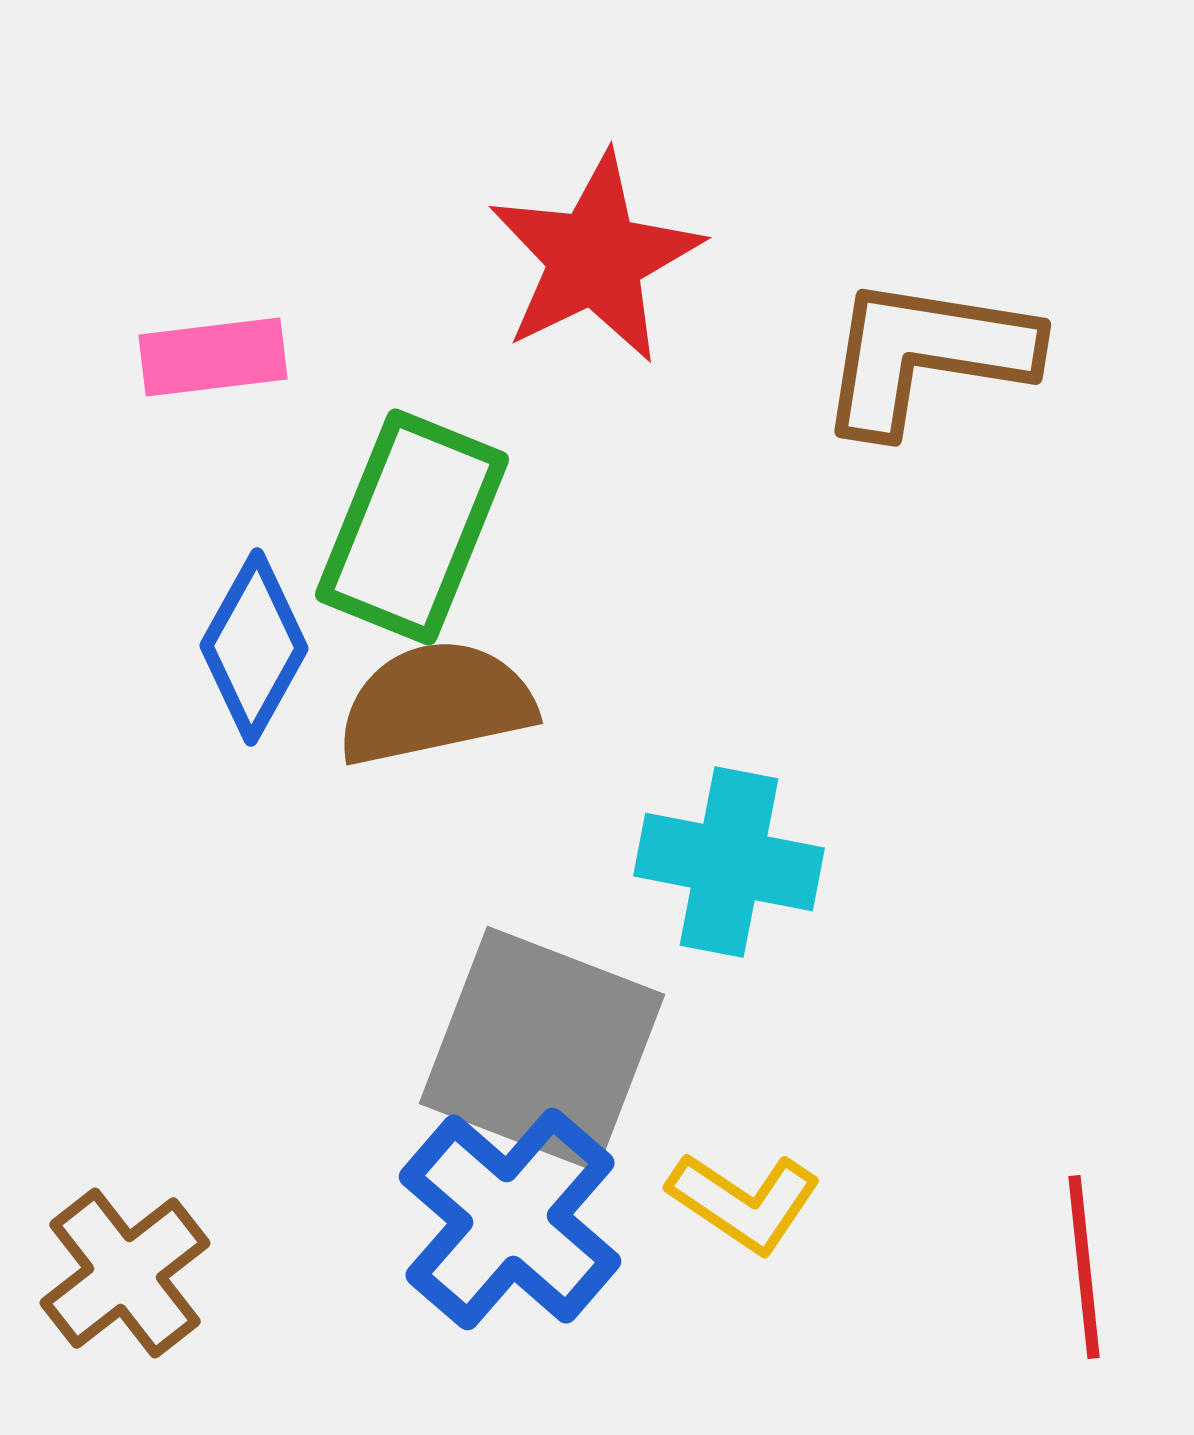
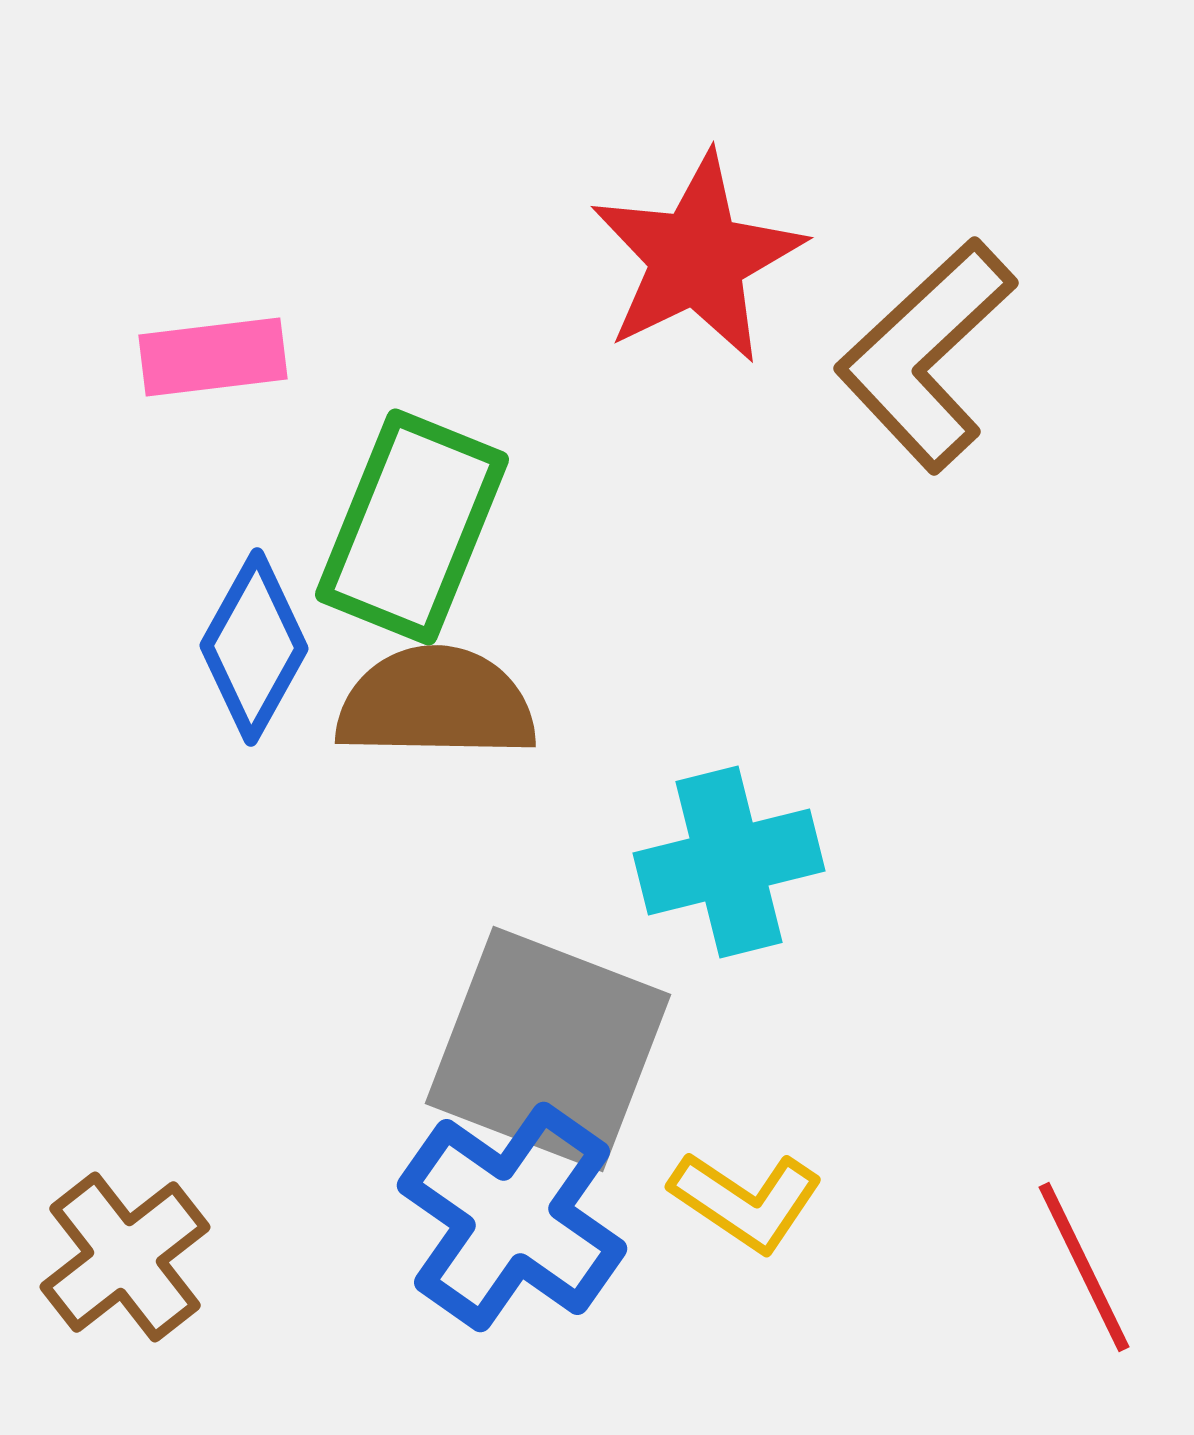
red star: moved 102 px right
brown L-shape: rotated 52 degrees counterclockwise
brown semicircle: rotated 13 degrees clockwise
cyan cross: rotated 25 degrees counterclockwise
gray square: moved 6 px right
yellow L-shape: moved 2 px right, 1 px up
blue cross: moved 2 px right, 2 px up; rotated 6 degrees counterclockwise
red line: rotated 20 degrees counterclockwise
brown cross: moved 16 px up
